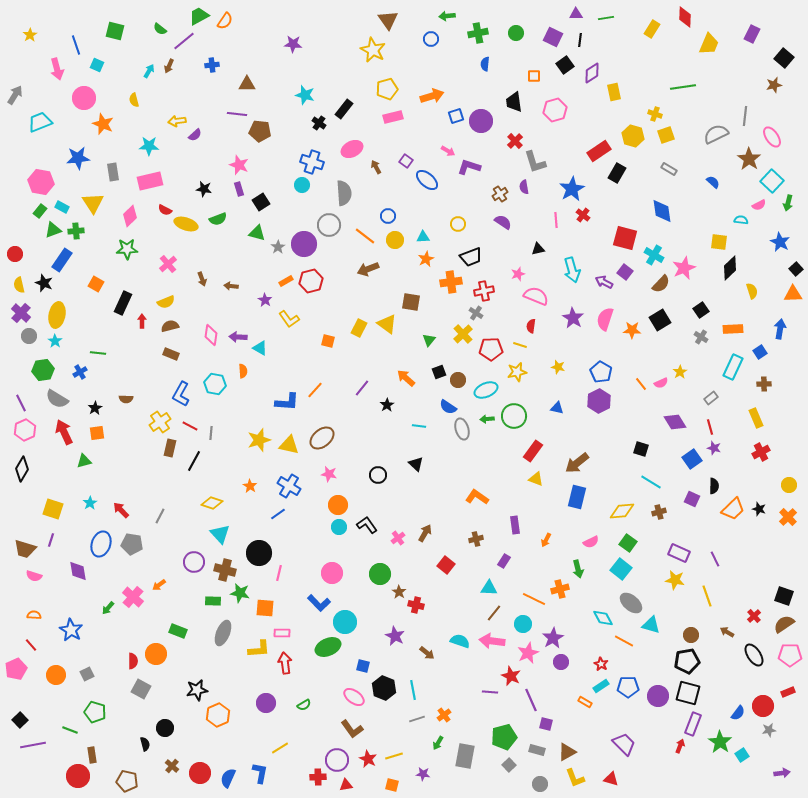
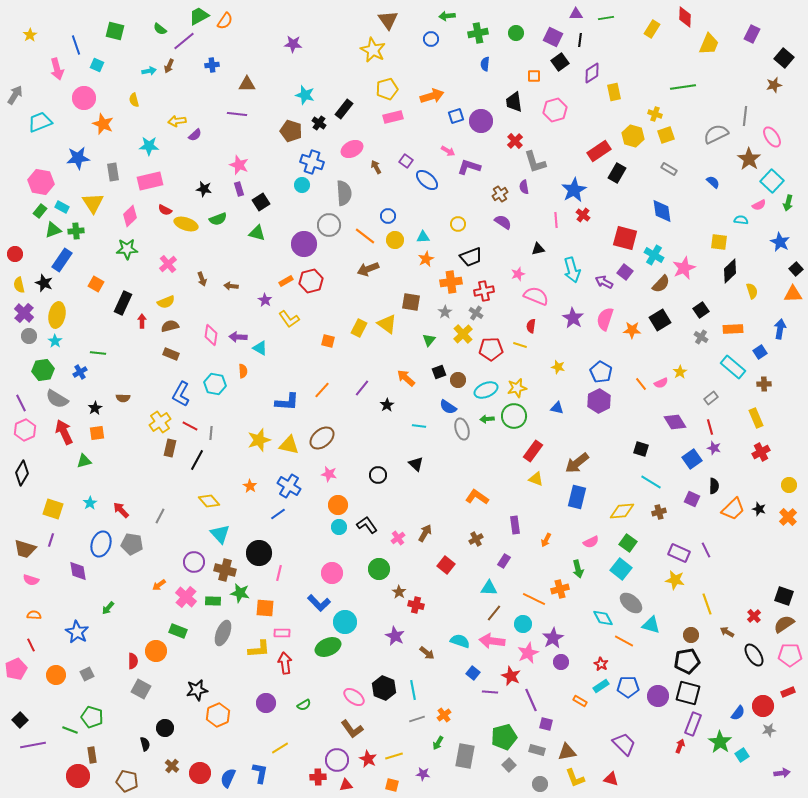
black square at (565, 65): moved 5 px left, 3 px up
cyan arrow at (149, 71): rotated 48 degrees clockwise
brown pentagon at (260, 131): moved 31 px right; rotated 10 degrees clockwise
blue star at (572, 189): moved 2 px right, 1 px down
gray star at (278, 247): moved 167 px right, 65 px down
black diamond at (730, 268): moved 3 px down
purple cross at (21, 313): moved 3 px right
cyan rectangle at (733, 367): rotated 75 degrees counterclockwise
yellow star at (517, 372): moved 16 px down
orange line at (315, 390): moved 7 px right
brown semicircle at (126, 399): moved 3 px left, 1 px up
black line at (194, 461): moved 3 px right, 1 px up
black diamond at (22, 469): moved 4 px down
yellow diamond at (212, 503): moved 3 px left, 2 px up; rotated 30 degrees clockwise
brown cross at (476, 539): rotated 16 degrees counterclockwise
purple line at (715, 559): moved 9 px left, 9 px up
green circle at (380, 574): moved 1 px left, 5 px up
pink semicircle at (34, 576): moved 3 px left, 4 px down
yellow line at (707, 596): moved 8 px down
pink cross at (133, 597): moved 53 px right
blue star at (71, 630): moved 6 px right, 2 px down
red line at (31, 645): rotated 16 degrees clockwise
orange circle at (156, 654): moved 3 px up
blue square at (363, 666): moved 110 px right, 7 px down; rotated 24 degrees clockwise
orange rectangle at (585, 702): moved 5 px left, 1 px up
green pentagon at (95, 712): moved 3 px left, 5 px down
brown triangle at (567, 752): rotated 18 degrees clockwise
